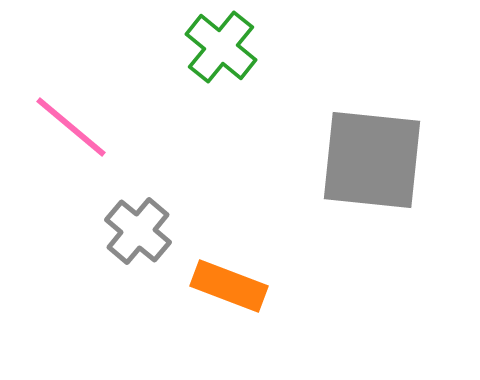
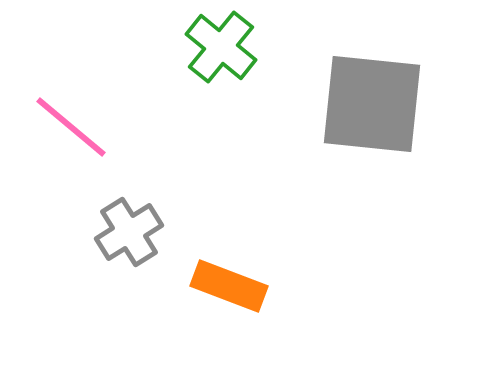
gray square: moved 56 px up
gray cross: moved 9 px left, 1 px down; rotated 18 degrees clockwise
